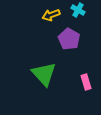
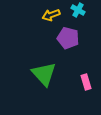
purple pentagon: moved 1 px left, 1 px up; rotated 15 degrees counterclockwise
